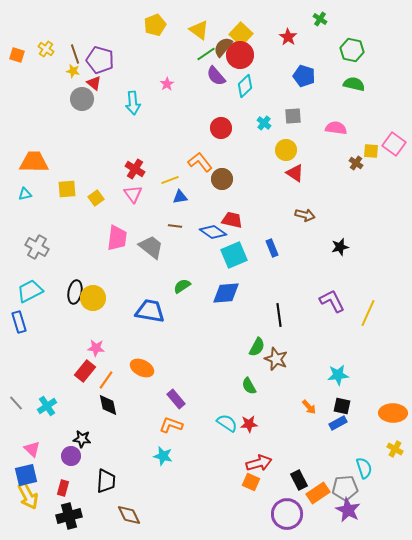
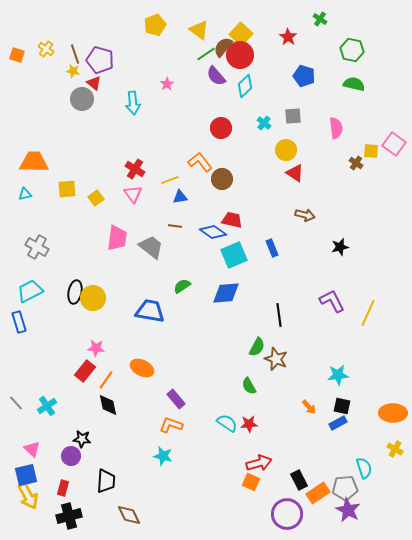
pink semicircle at (336, 128): rotated 75 degrees clockwise
